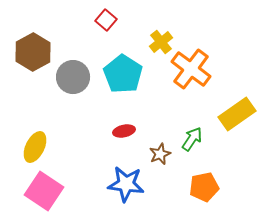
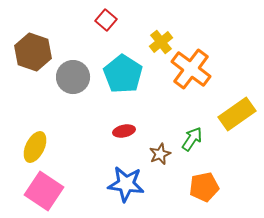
brown hexagon: rotated 12 degrees counterclockwise
